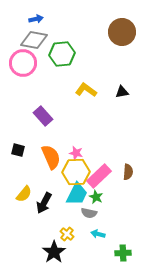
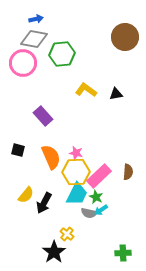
brown circle: moved 3 px right, 5 px down
gray diamond: moved 1 px up
black triangle: moved 6 px left, 2 px down
yellow semicircle: moved 2 px right, 1 px down
cyan arrow: moved 3 px right, 24 px up; rotated 48 degrees counterclockwise
